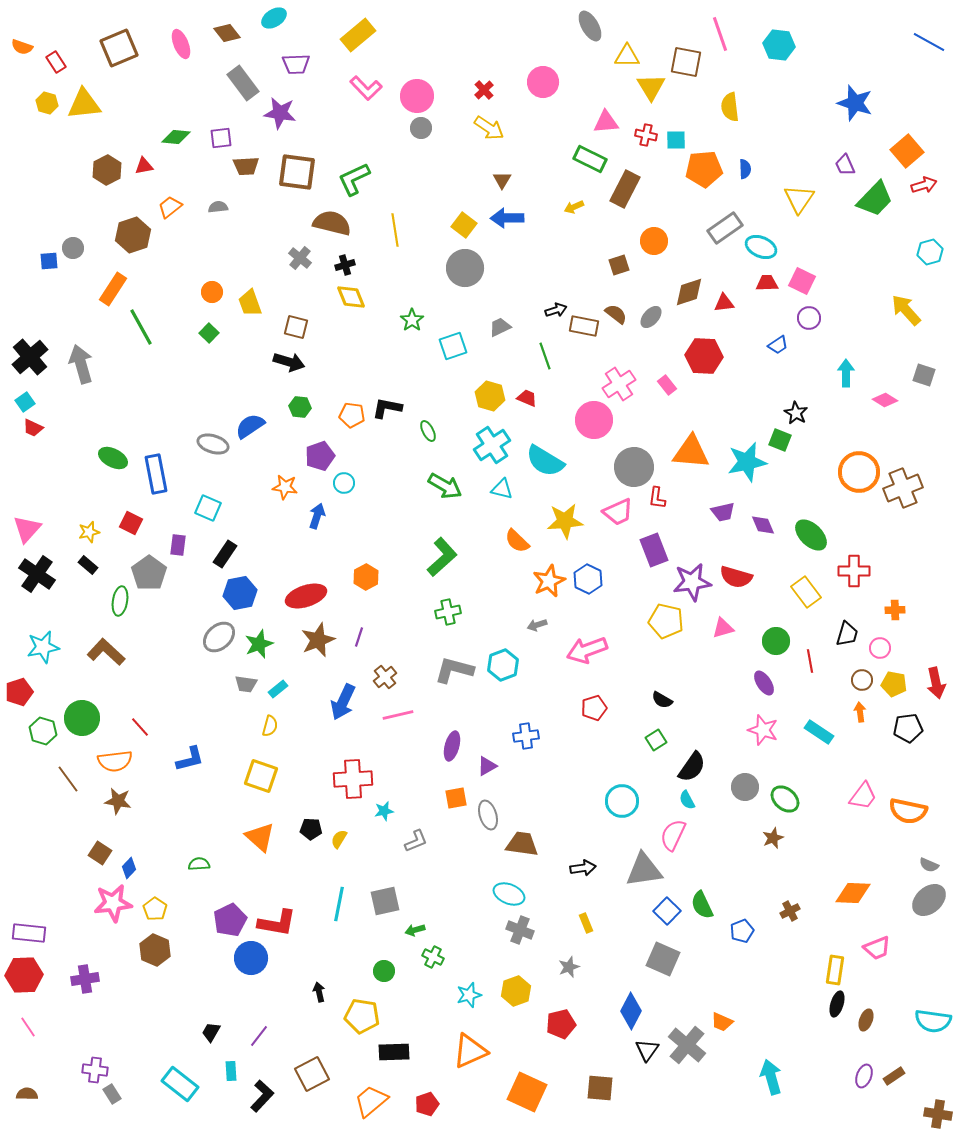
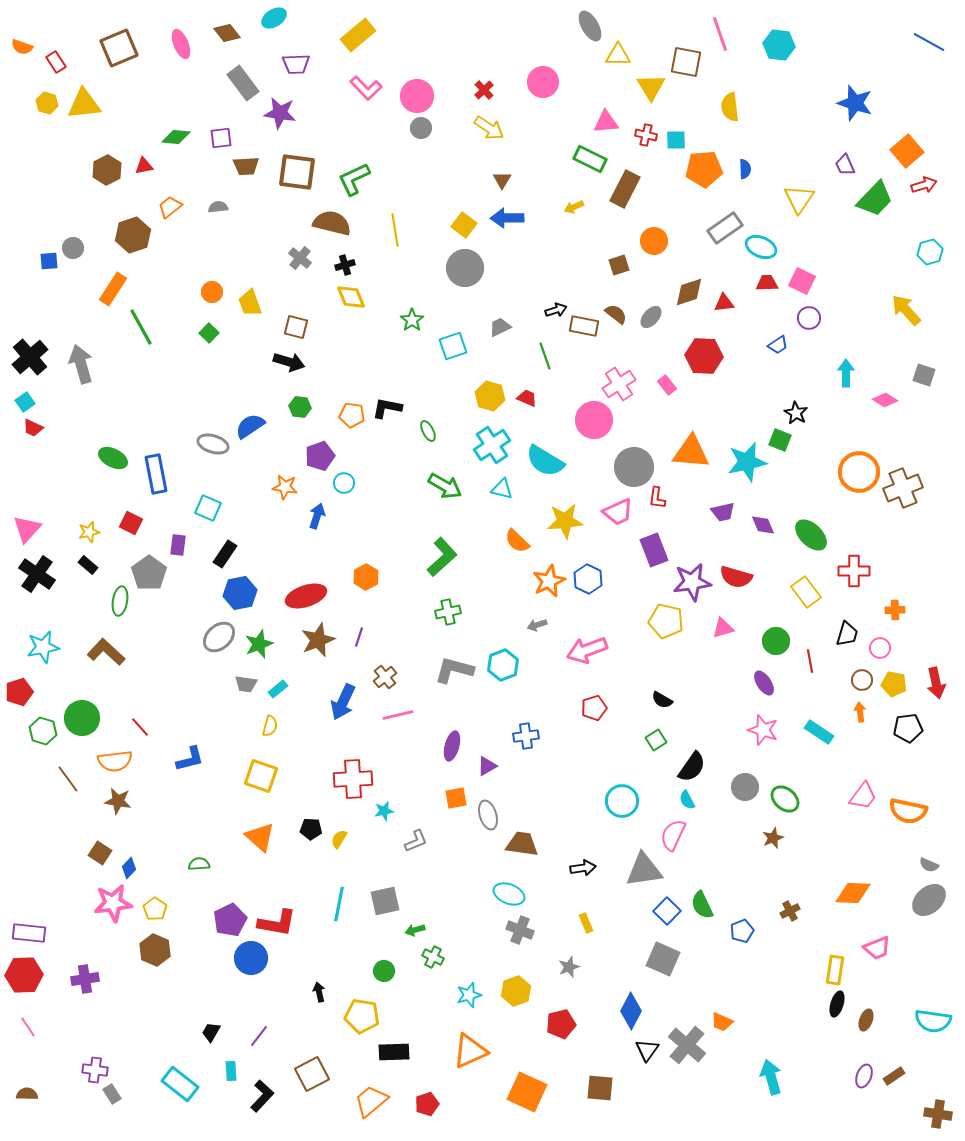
yellow triangle at (627, 56): moved 9 px left, 1 px up
